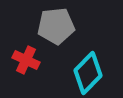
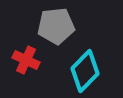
cyan diamond: moved 3 px left, 2 px up
